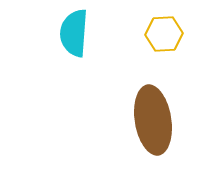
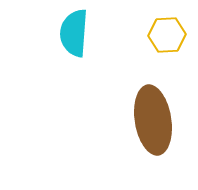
yellow hexagon: moved 3 px right, 1 px down
